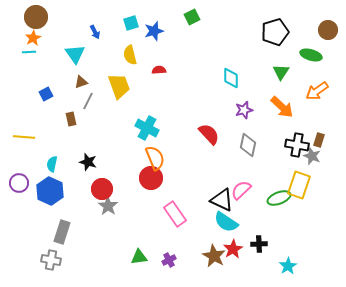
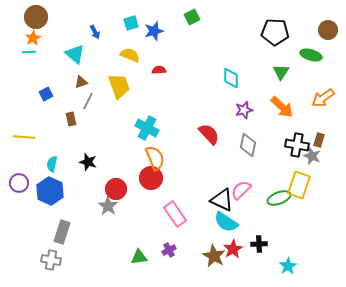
black pentagon at (275, 32): rotated 20 degrees clockwise
cyan triangle at (75, 54): rotated 15 degrees counterclockwise
yellow semicircle at (130, 55): rotated 126 degrees clockwise
orange arrow at (317, 91): moved 6 px right, 7 px down
red circle at (102, 189): moved 14 px right
purple cross at (169, 260): moved 10 px up
